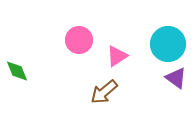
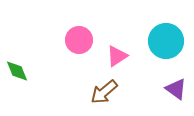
cyan circle: moved 2 px left, 3 px up
purple triangle: moved 11 px down
